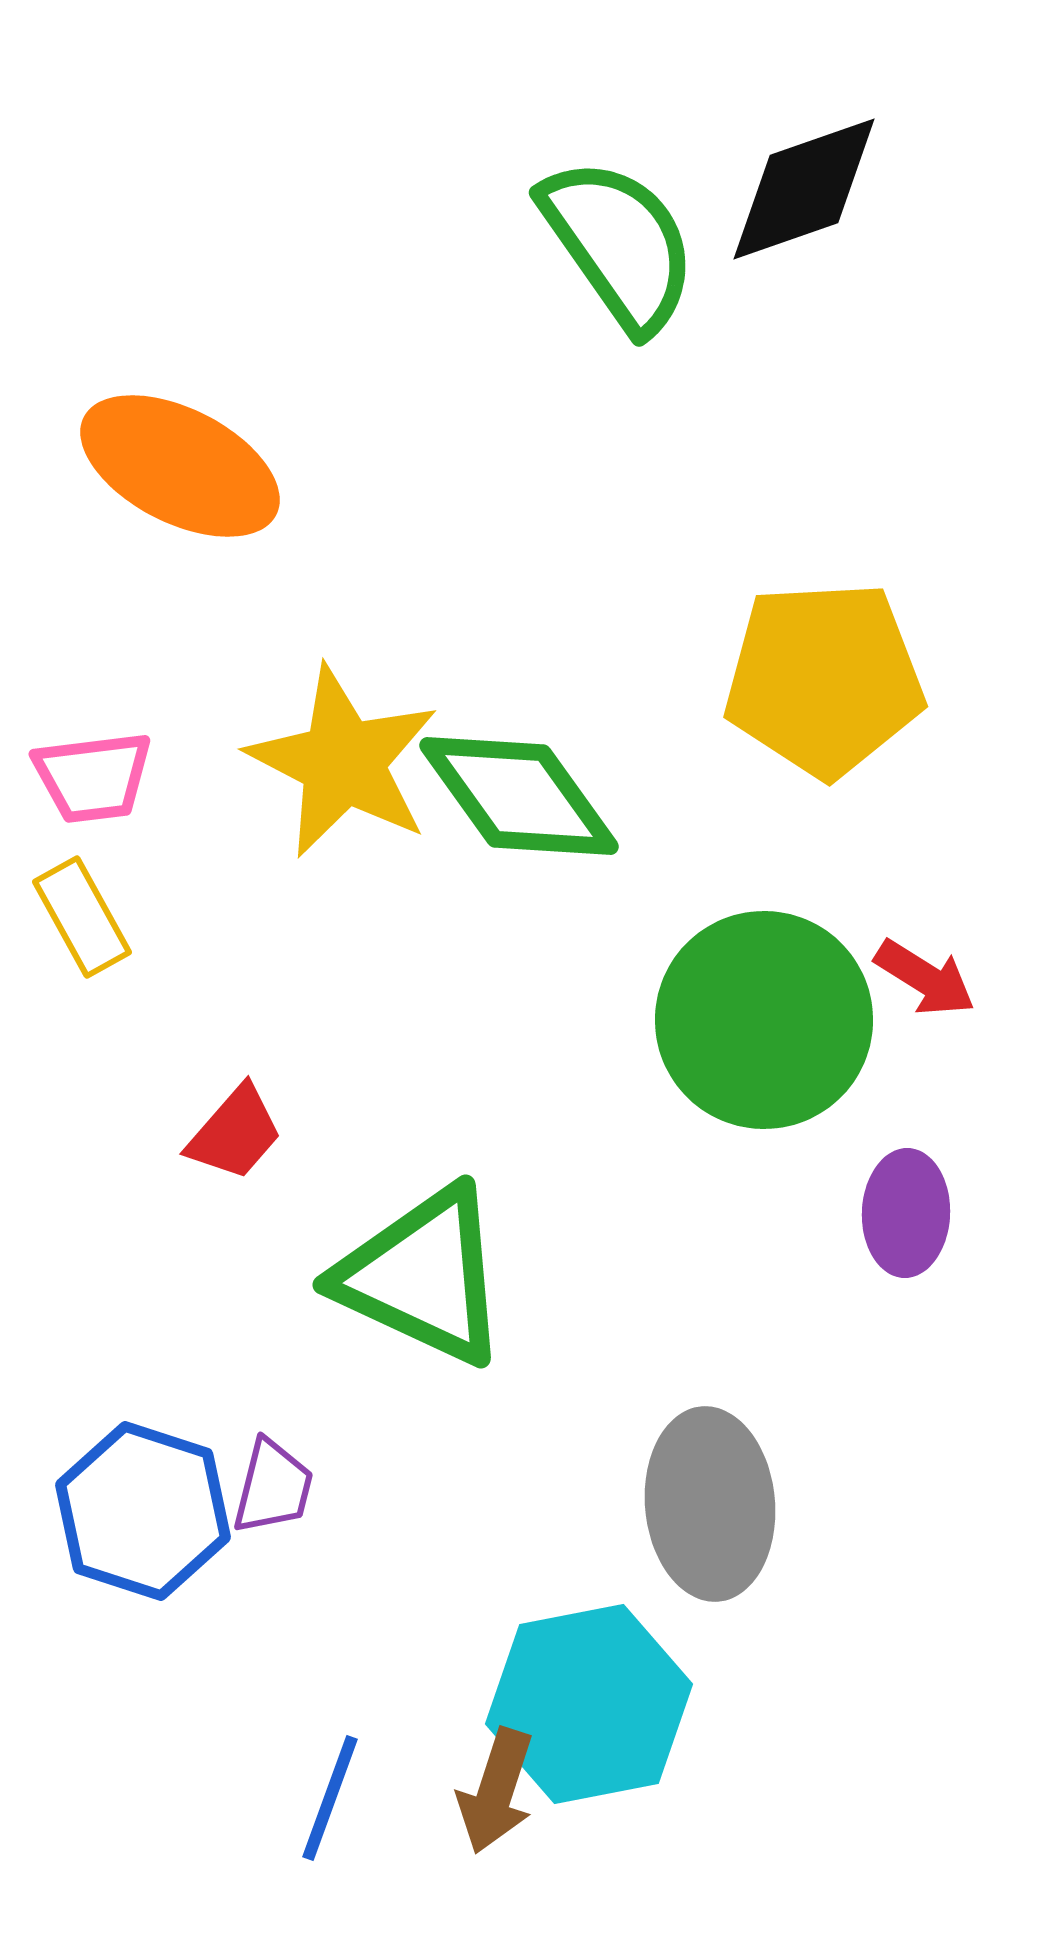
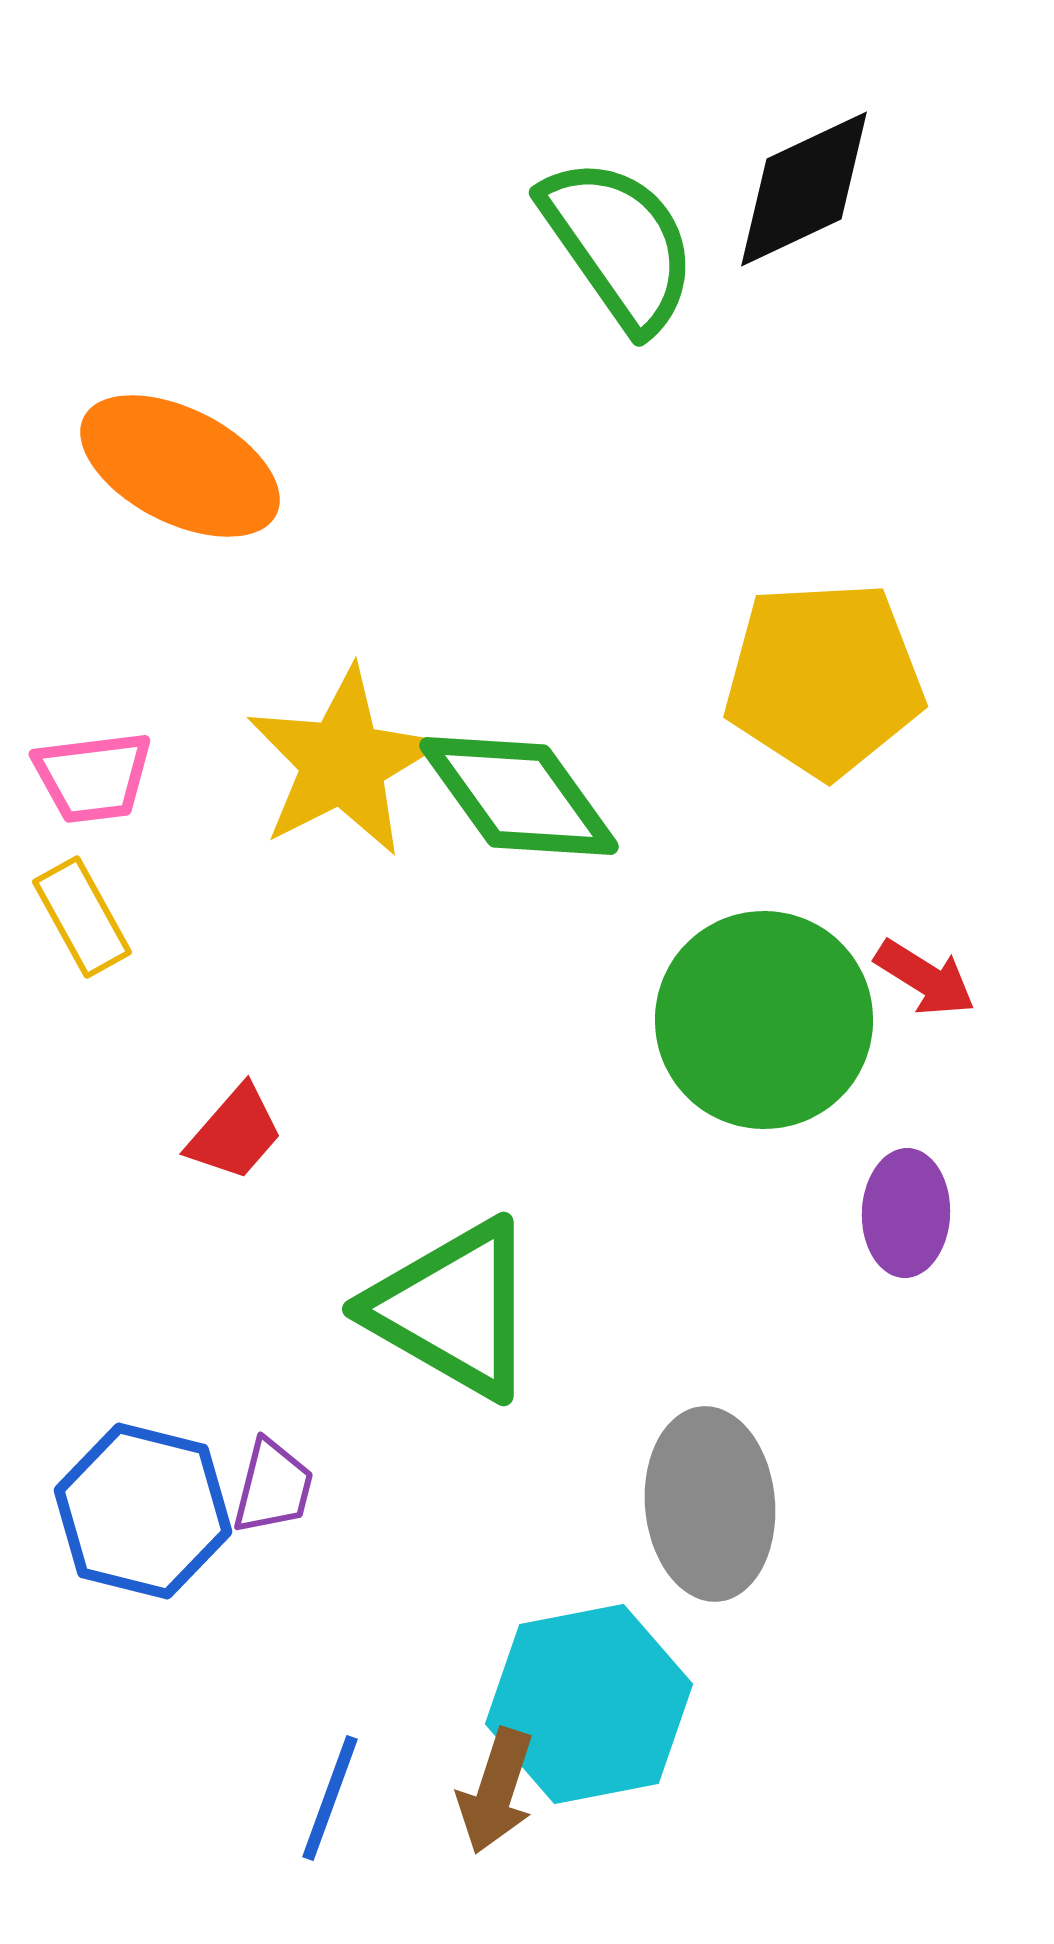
black diamond: rotated 6 degrees counterclockwise
yellow star: rotated 18 degrees clockwise
green triangle: moved 30 px right, 33 px down; rotated 5 degrees clockwise
blue hexagon: rotated 4 degrees counterclockwise
